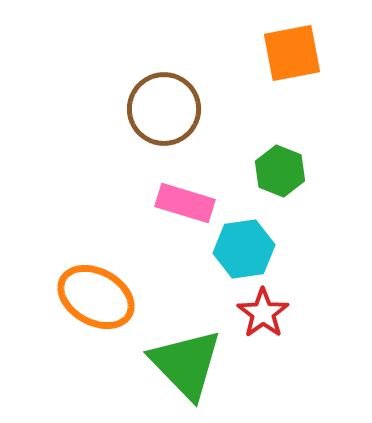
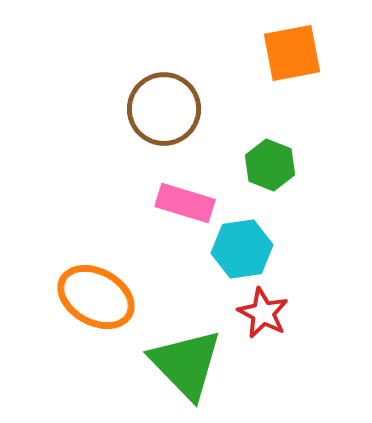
green hexagon: moved 10 px left, 6 px up
cyan hexagon: moved 2 px left
red star: rotated 9 degrees counterclockwise
